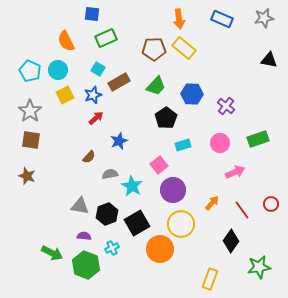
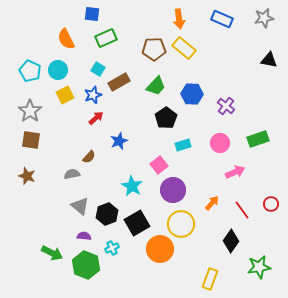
orange semicircle at (66, 41): moved 2 px up
gray semicircle at (110, 174): moved 38 px left
gray triangle at (80, 206): rotated 30 degrees clockwise
